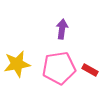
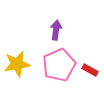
purple arrow: moved 6 px left, 1 px down
pink pentagon: moved 3 px up; rotated 16 degrees counterclockwise
